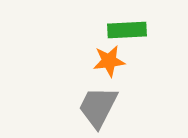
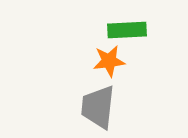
gray trapezoid: rotated 21 degrees counterclockwise
